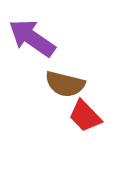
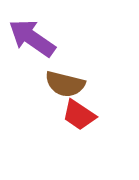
red trapezoid: moved 6 px left, 1 px up; rotated 12 degrees counterclockwise
